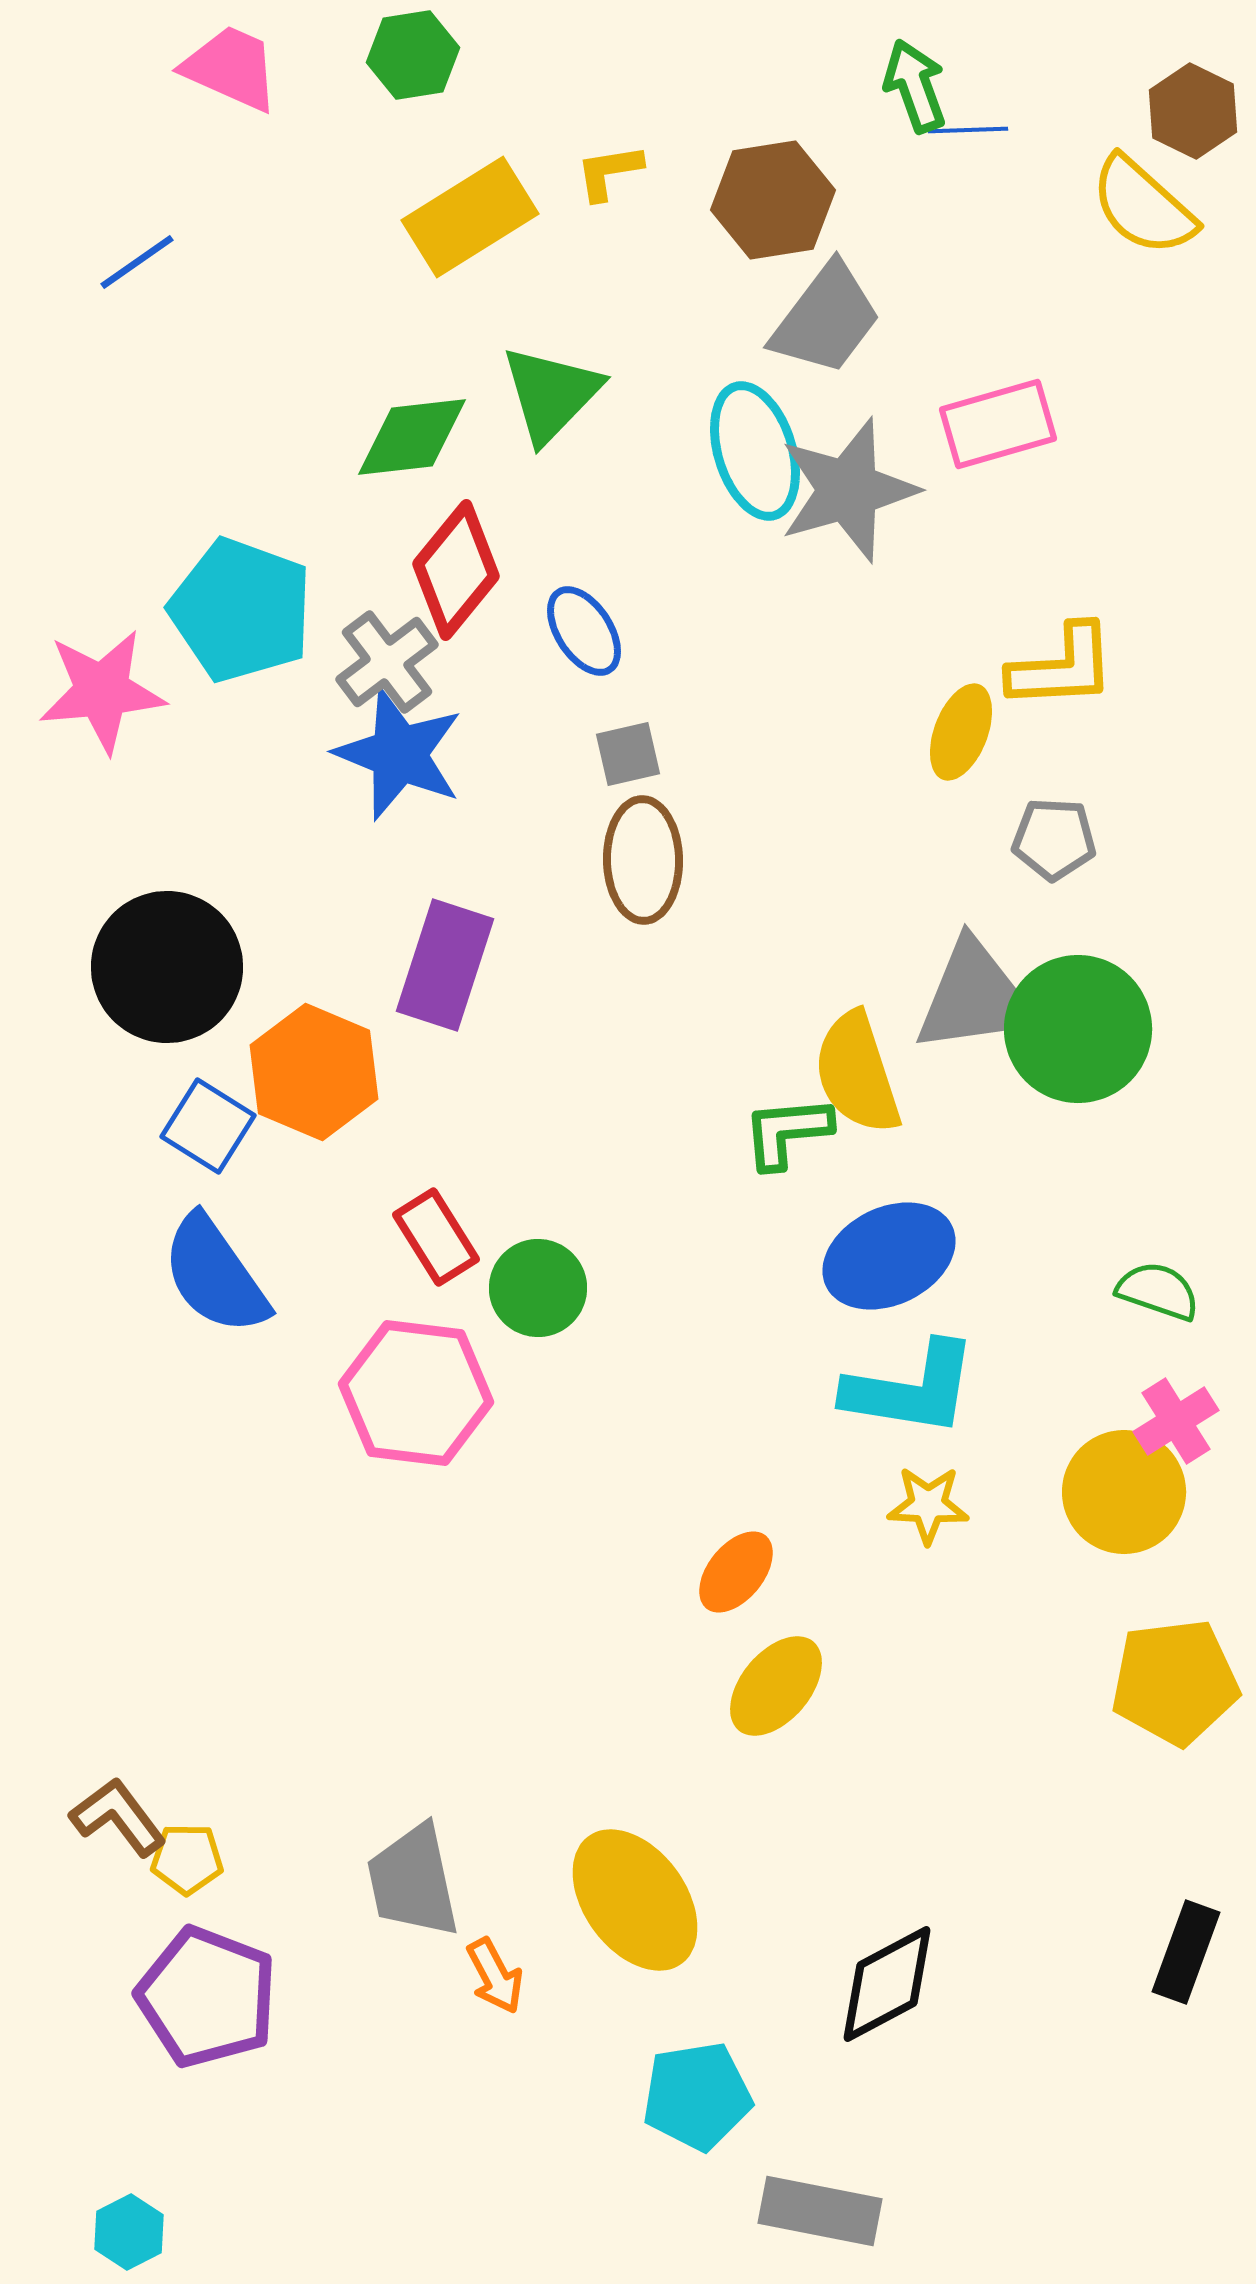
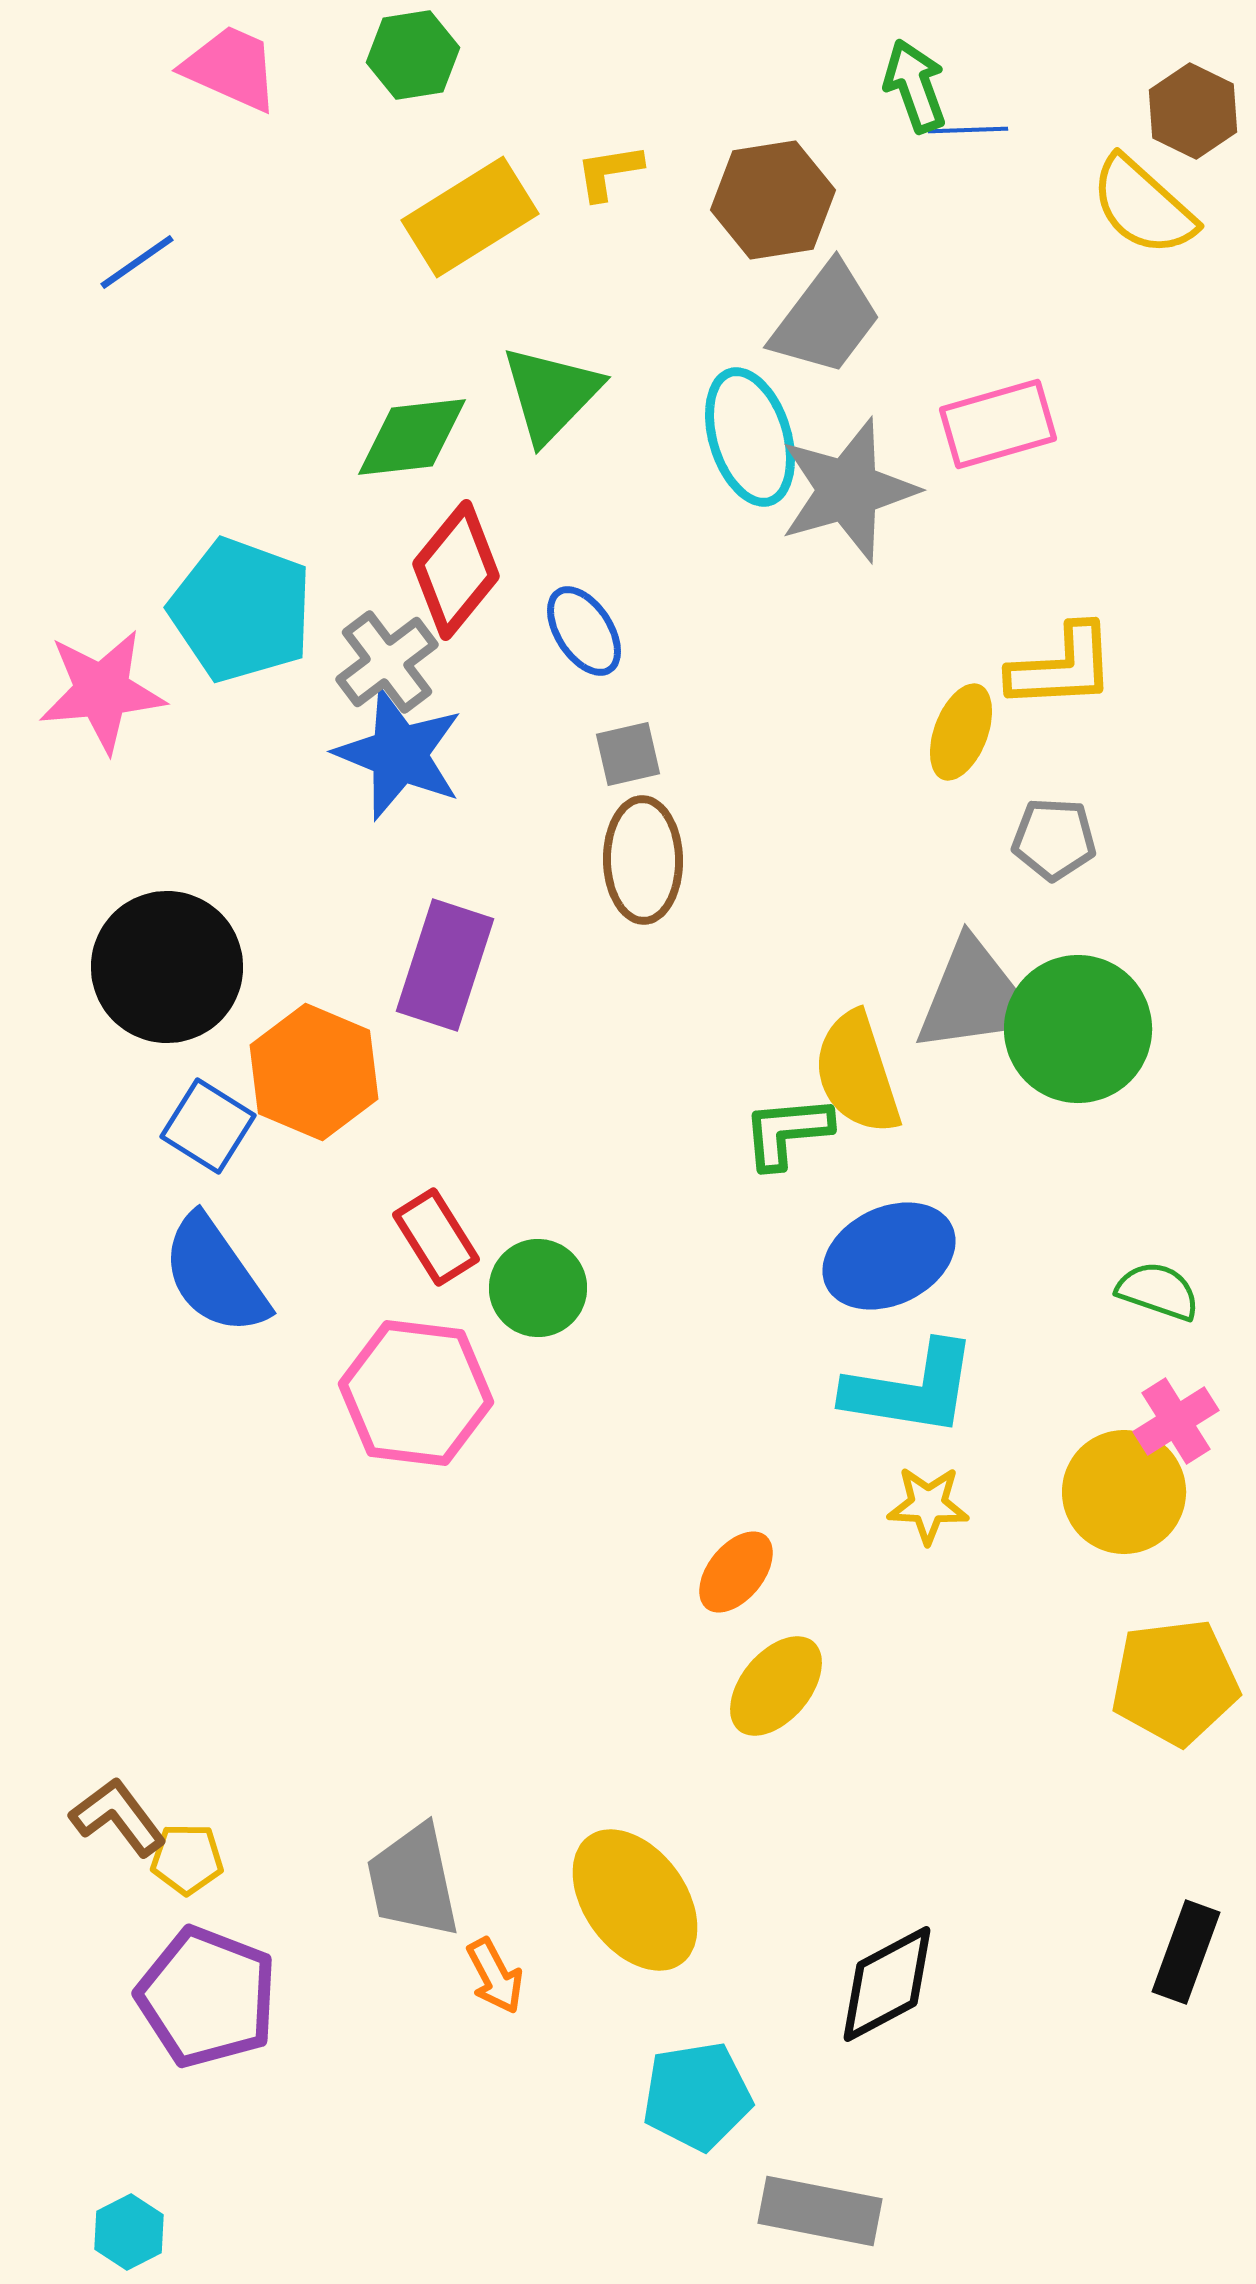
cyan ellipse at (755, 451): moved 5 px left, 14 px up
